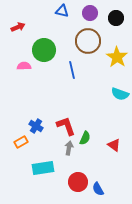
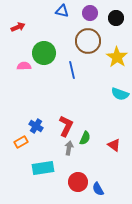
green circle: moved 3 px down
red L-shape: rotated 45 degrees clockwise
